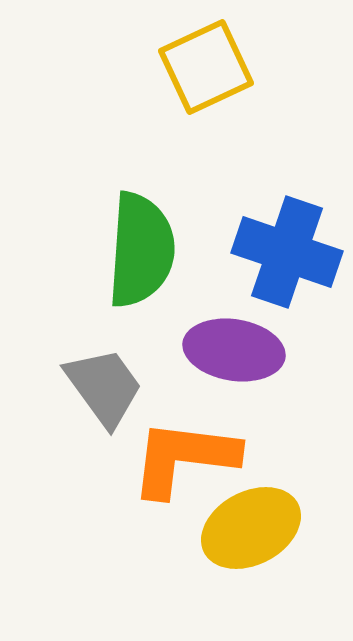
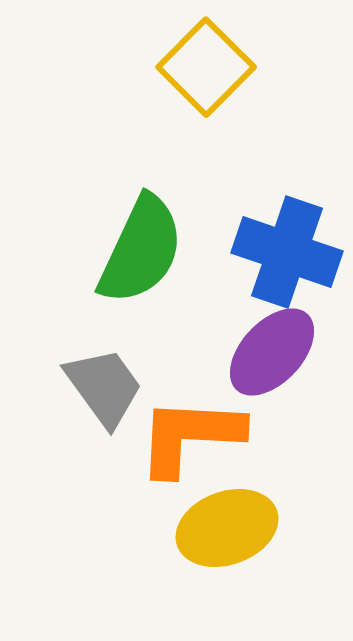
yellow square: rotated 20 degrees counterclockwise
green semicircle: rotated 21 degrees clockwise
purple ellipse: moved 38 px right, 2 px down; rotated 56 degrees counterclockwise
orange L-shape: moved 6 px right, 22 px up; rotated 4 degrees counterclockwise
yellow ellipse: moved 24 px left; rotated 8 degrees clockwise
